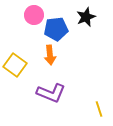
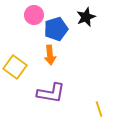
blue pentagon: rotated 10 degrees counterclockwise
yellow square: moved 2 px down
purple L-shape: rotated 12 degrees counterclockwise
